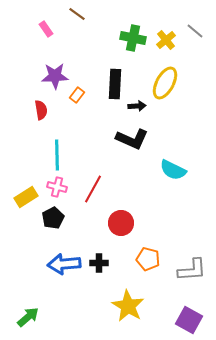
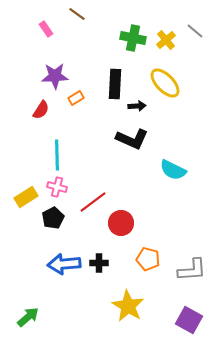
yellow ellipse: rotated 72 degrees counterclockwise
orange rectangle: moved 1 px left, 3 px down; rotated 21 degrees clockwise
red semicircle: rotated 42 degrees clockwise
red line: moved 13 px down; rotated 24 degrees clockwise
